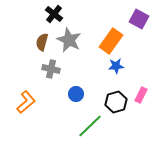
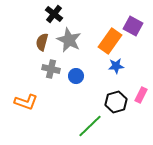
purple square: moved 6 px left, 7 px down
orange rectangle: moved 1 px left
blue circle: moved 18 px up
orange L-shape: rotated 60 degrees clockwise
